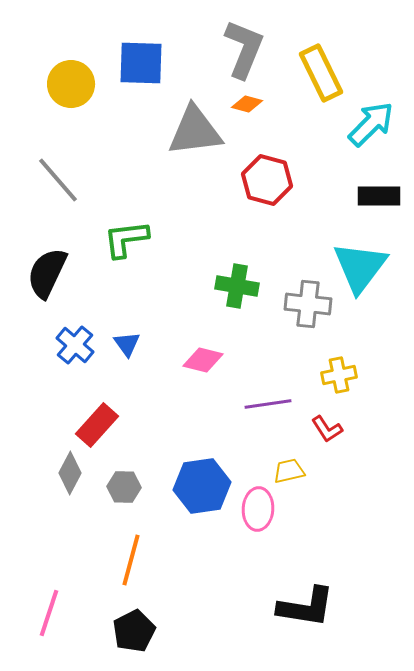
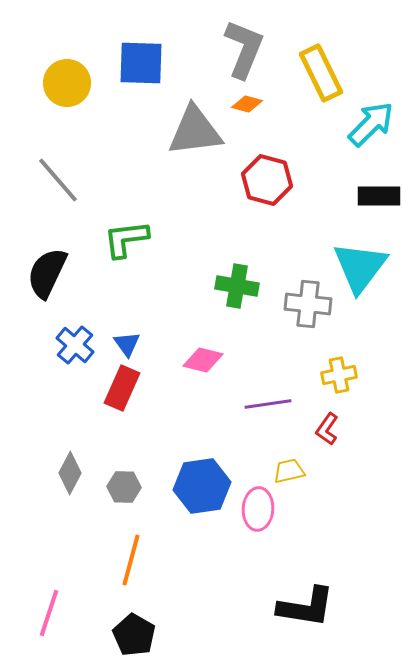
yellow circle: moved 4 px left, 1 px up
red rectangle: moved 25 px right, 37 px up; rotated 18 degrees counterclockwise
red L-shape: rotated 68 degrees clockwise
black pentagon: moved 4 px down; rotated 15 degrees counterclockwise
